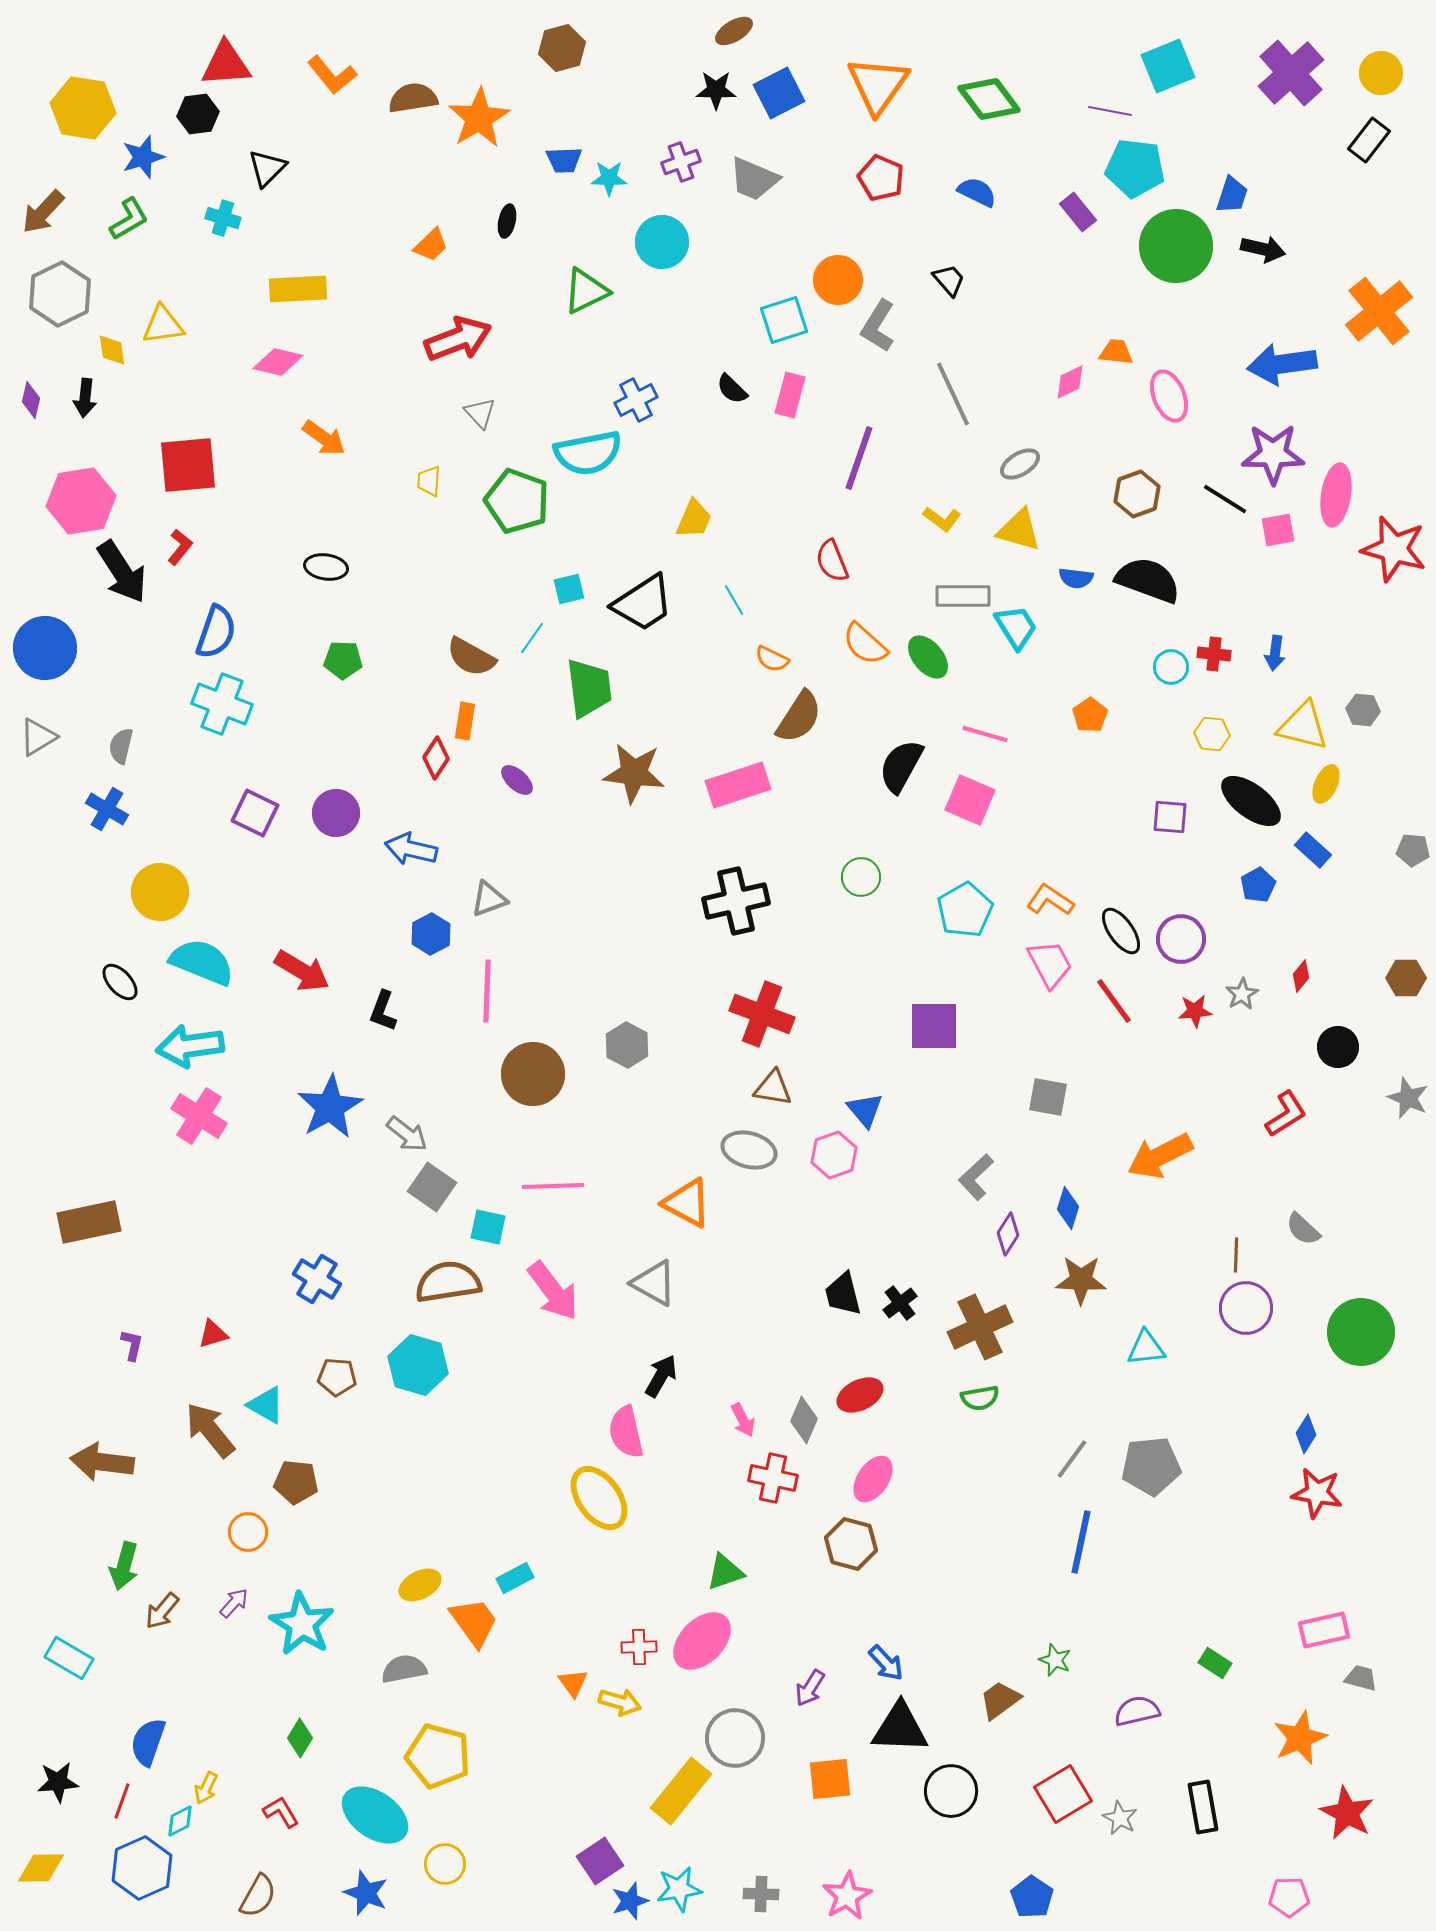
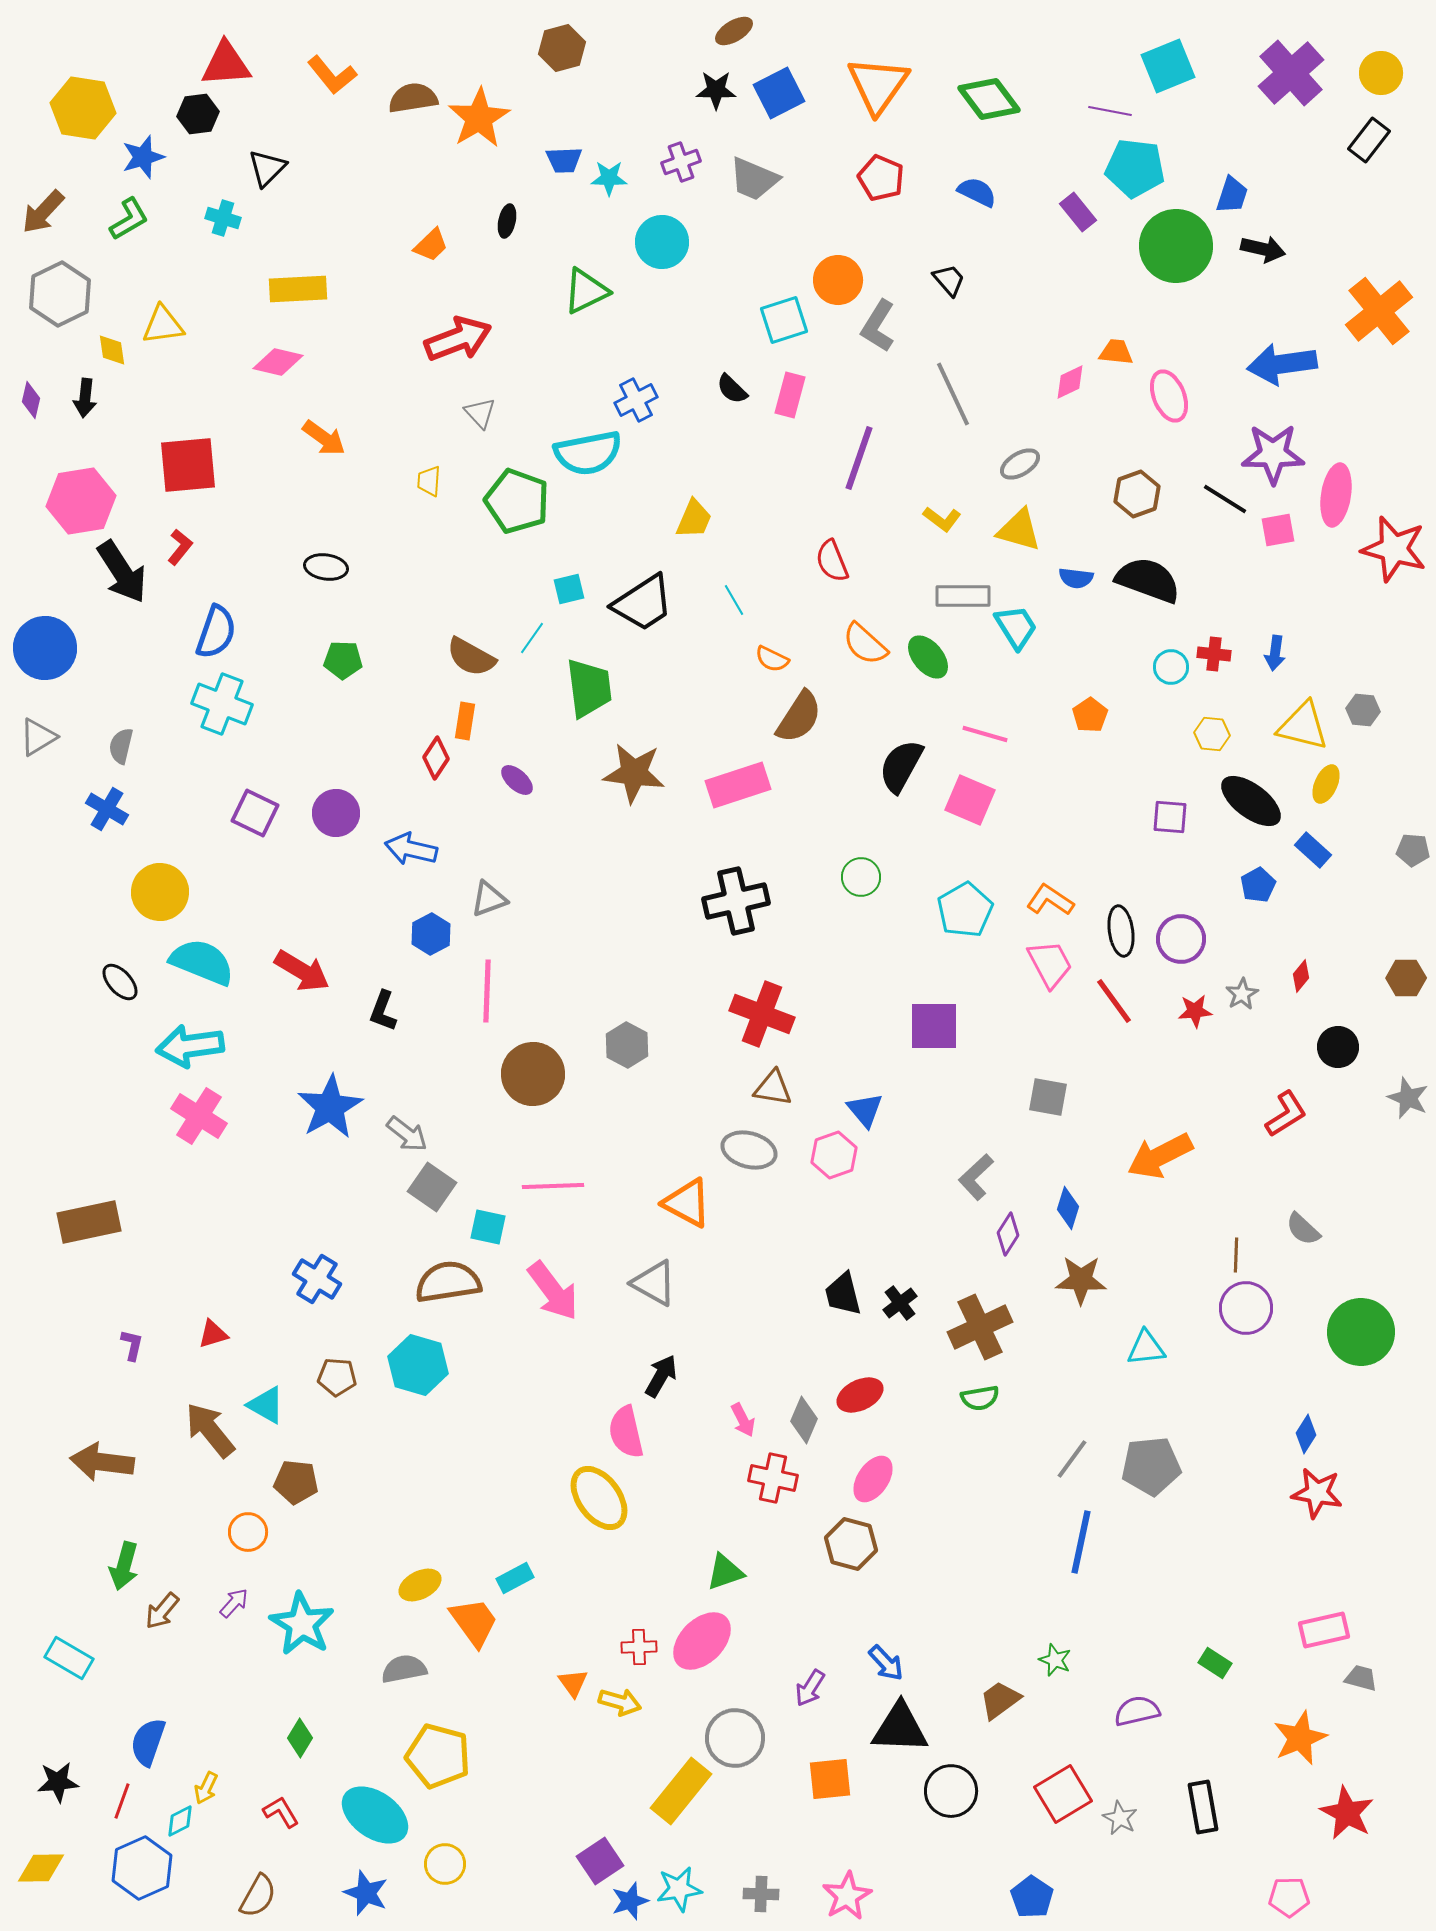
black ellipse at (1121, 931): rotated 27 degrees clockwise
